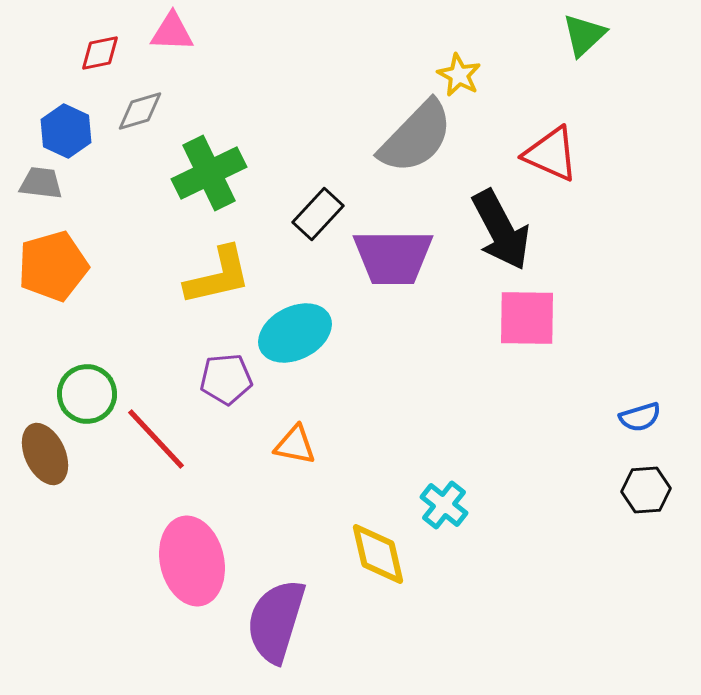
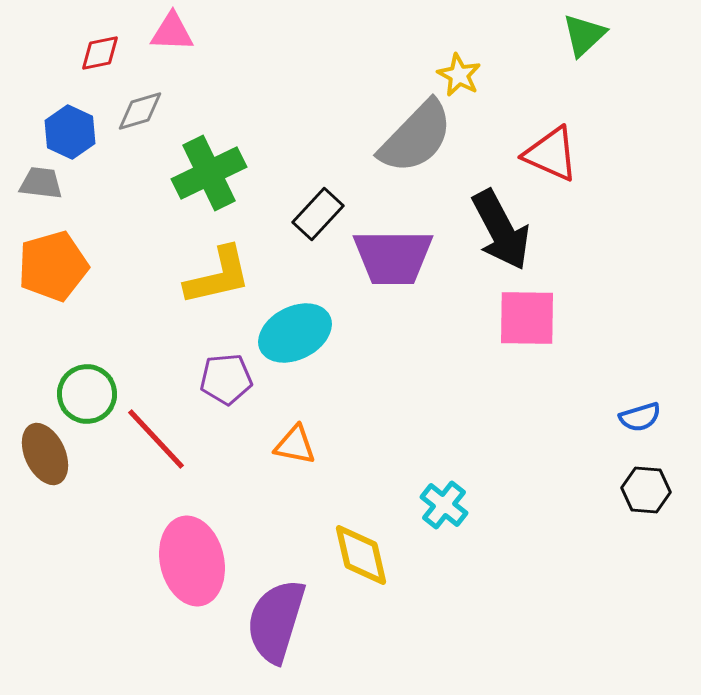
blue hexagon: moved 4 px right, 1 px down
black hexagon: rotated 9 degrees clockwise
yellow diamond: moved 17 px left, 1 px down
